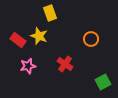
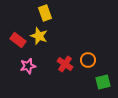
yellow rectangle: moved 5 px left
orange circle: moved 3 px left, 21 px down
green square: rotated 14 degrees clockwise
